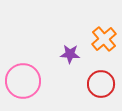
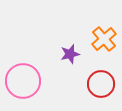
purple star: rotated 18 degrees counterclockwise
